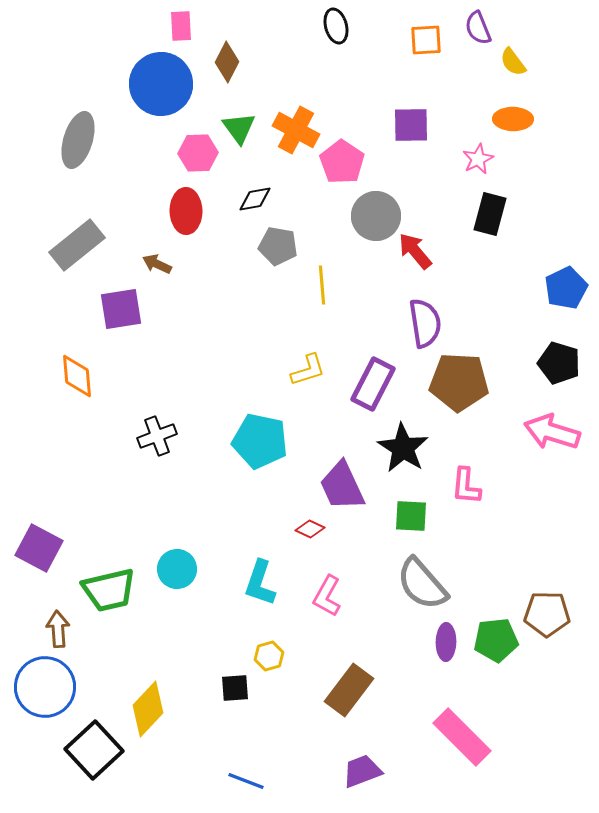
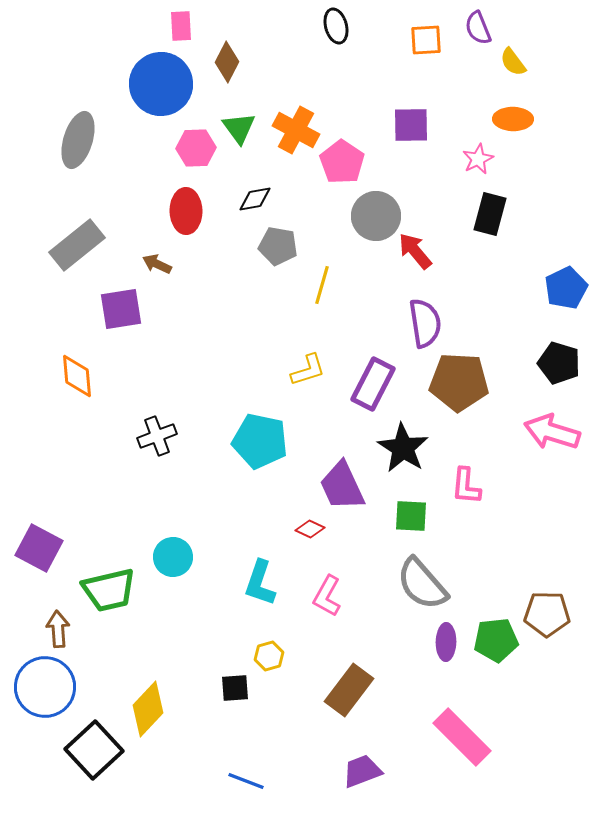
pink hexagon at (198, 153): moved 2 px left, 5 px up
yellow line at (322, 285): rotated 21 degrees clockwise
cyan circle at (177, 569): moved 4 px left, 12 px up
